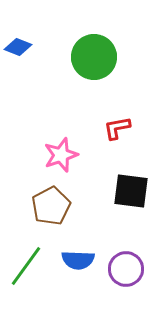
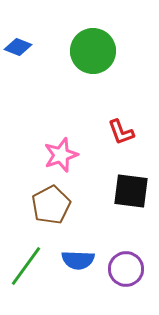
green circle: moved 1 px left, 6 px up
red L-shape: moved 4 px right, 4 px down; rotated 100 degrees counterclockwise
brown pentagon: moved 1 px up
